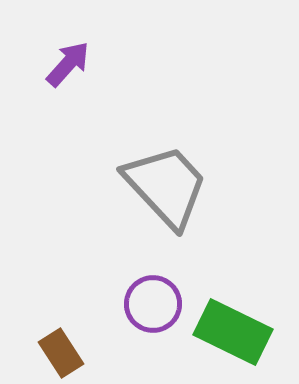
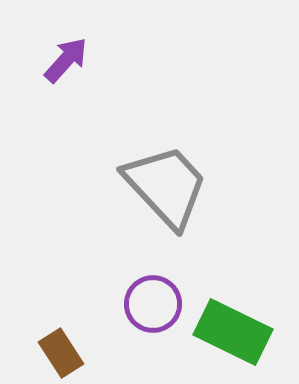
purple arrow: moved 2 px left, 4 px up
